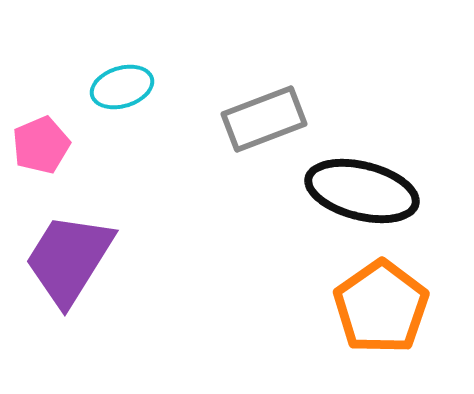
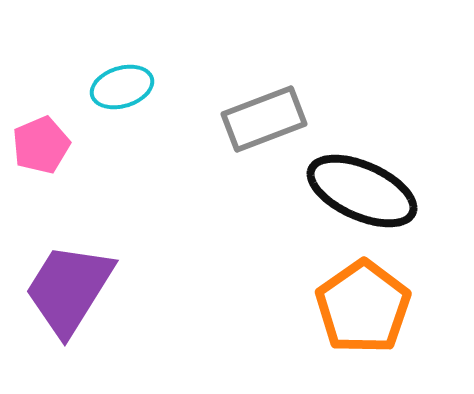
black ellipse: rotated 10 degrees clockwise
purple trapezoid: moved 30 px down
orange pentagon: moved 18 px left
